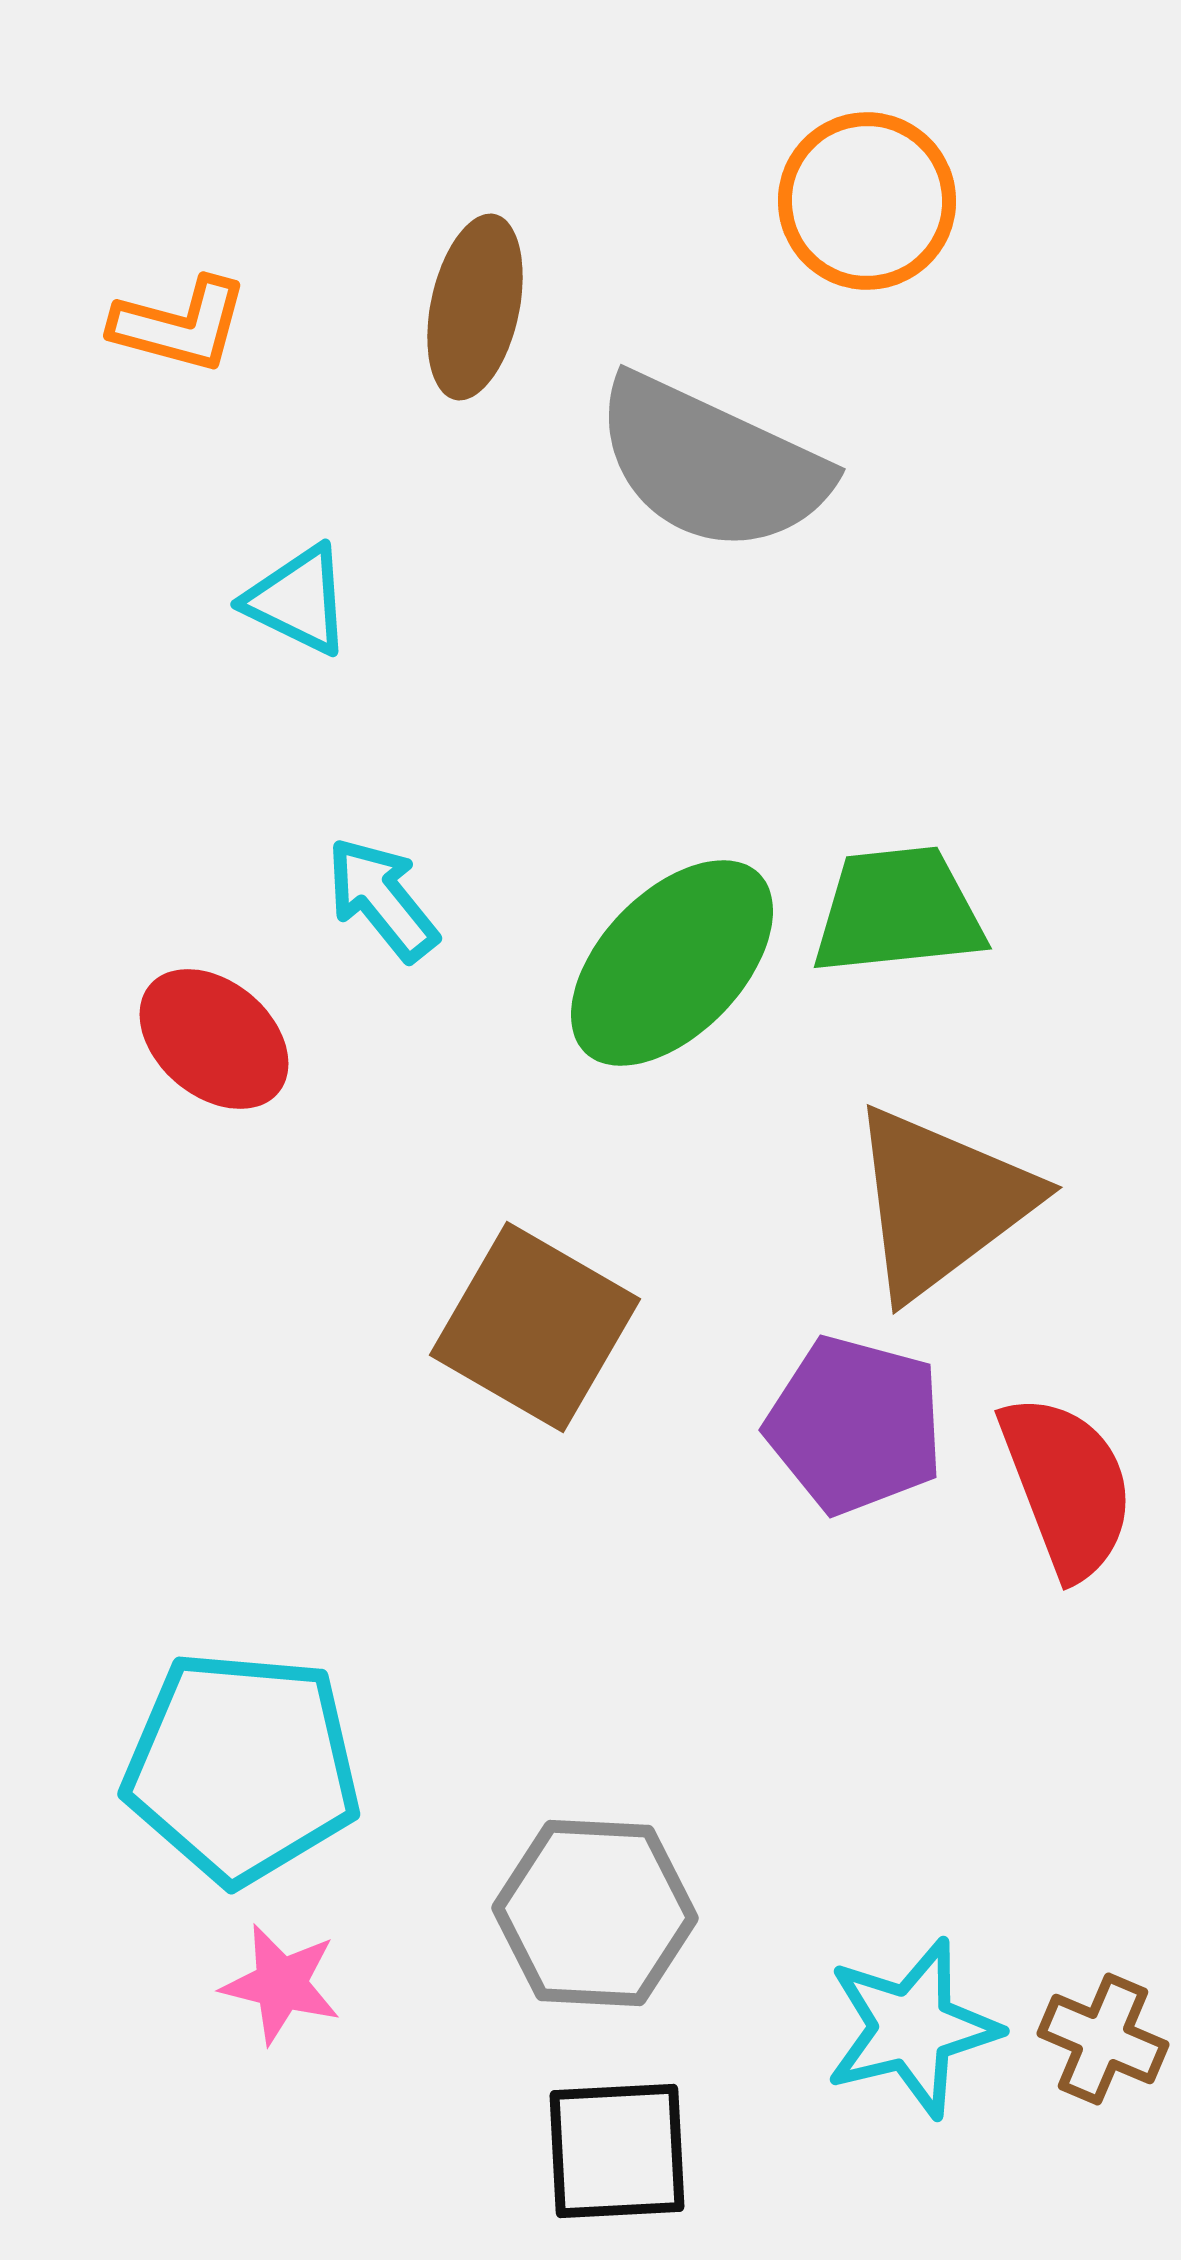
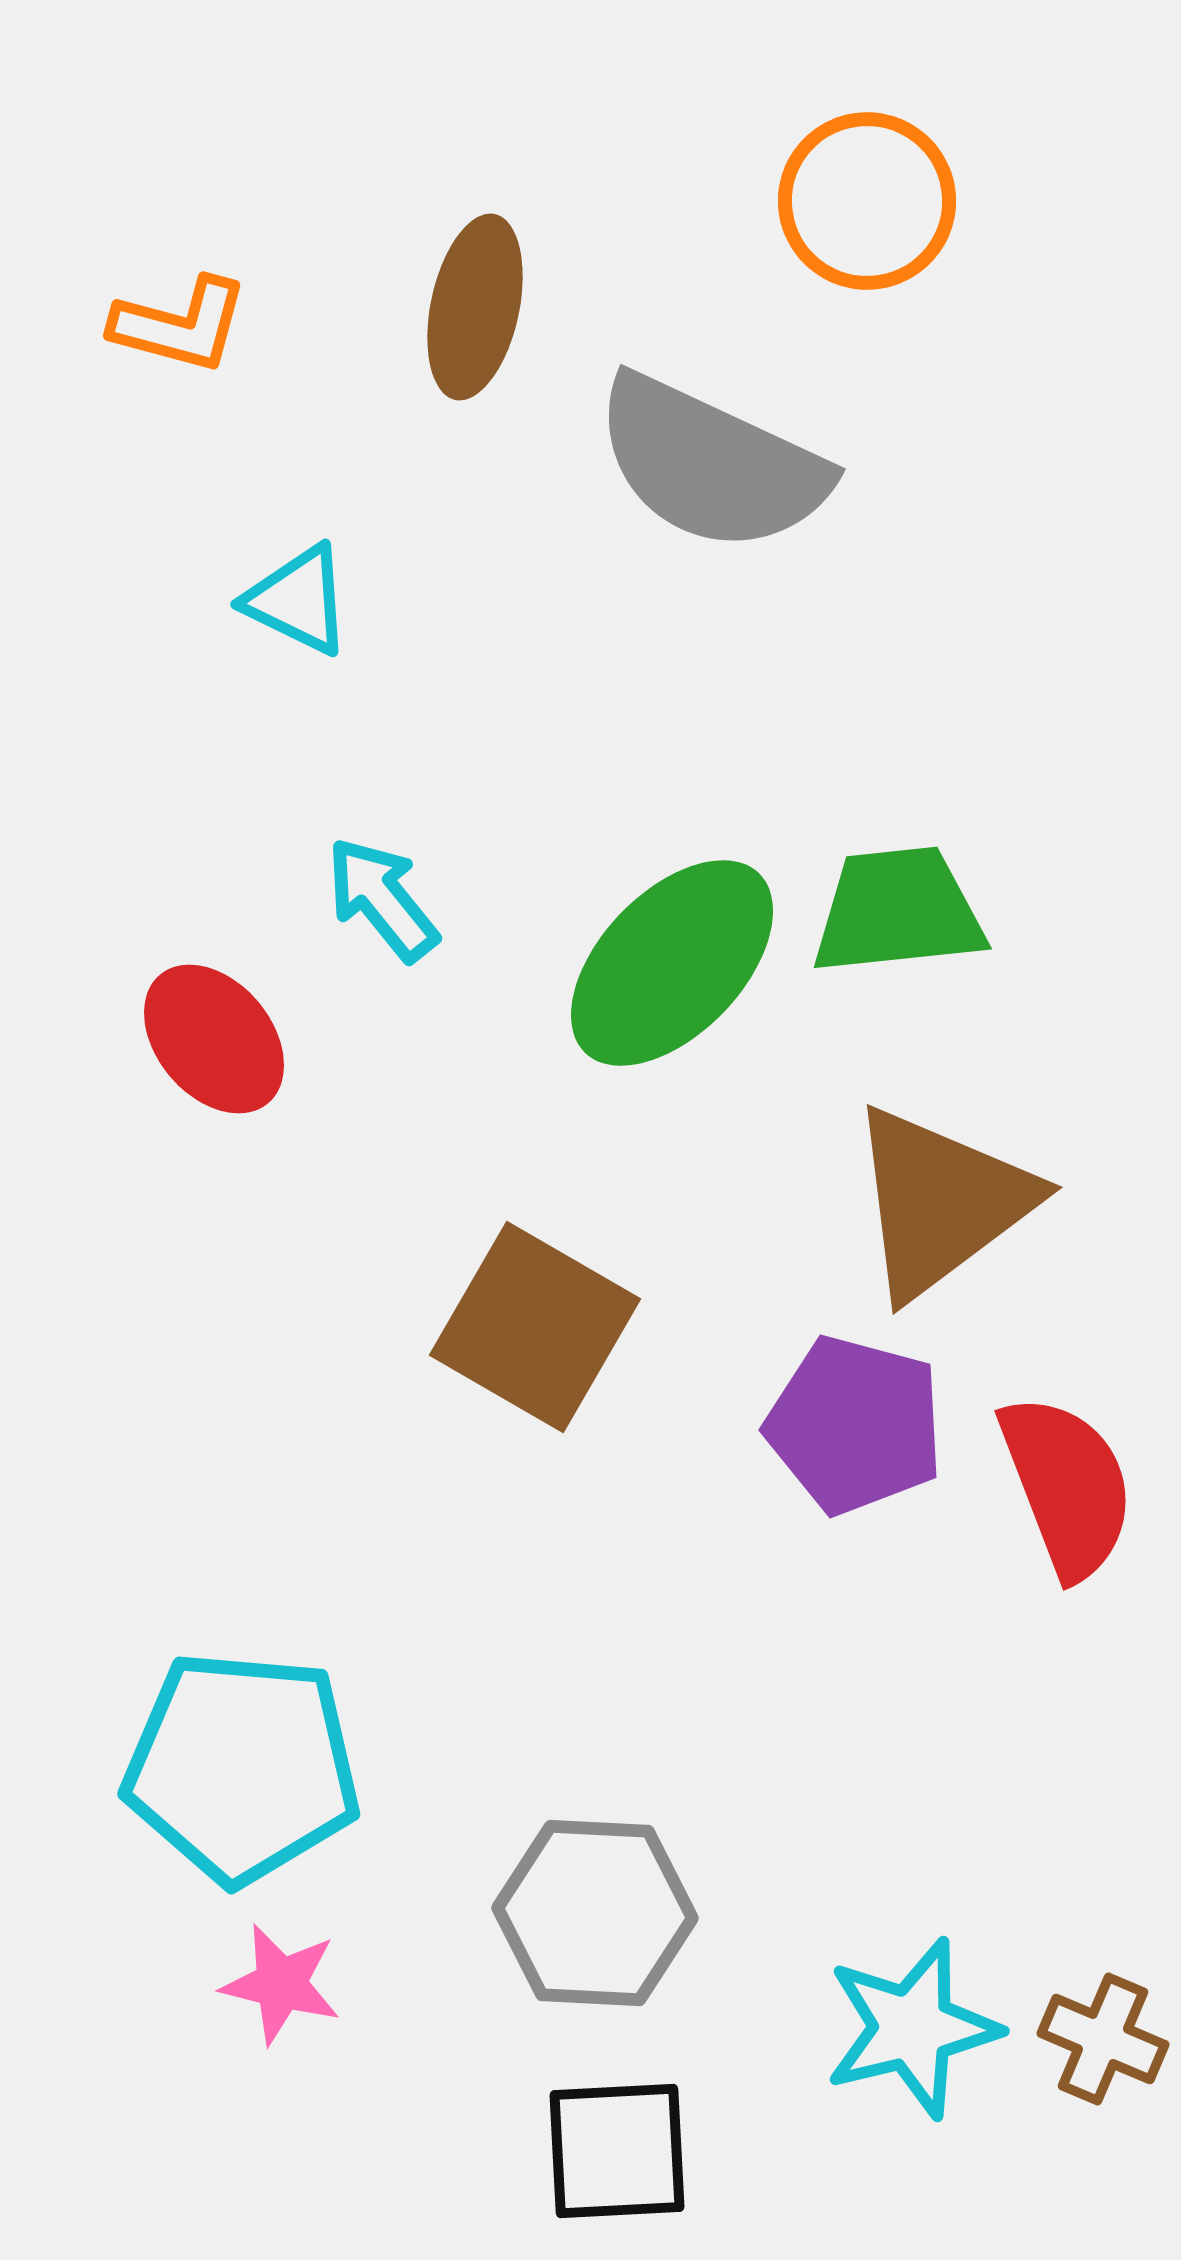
red ellipse: rotated 10 degrees clockwise
